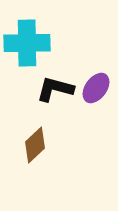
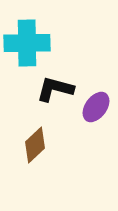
purple ellipse: moved 19 px down
